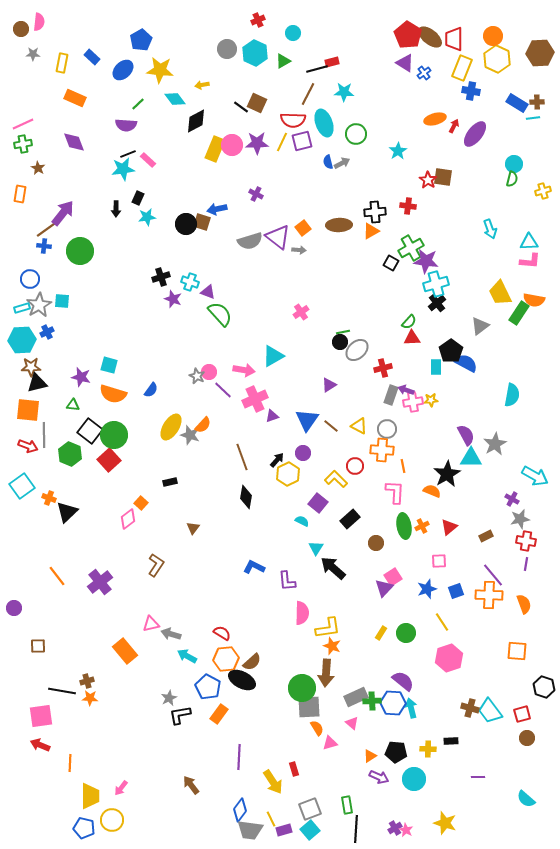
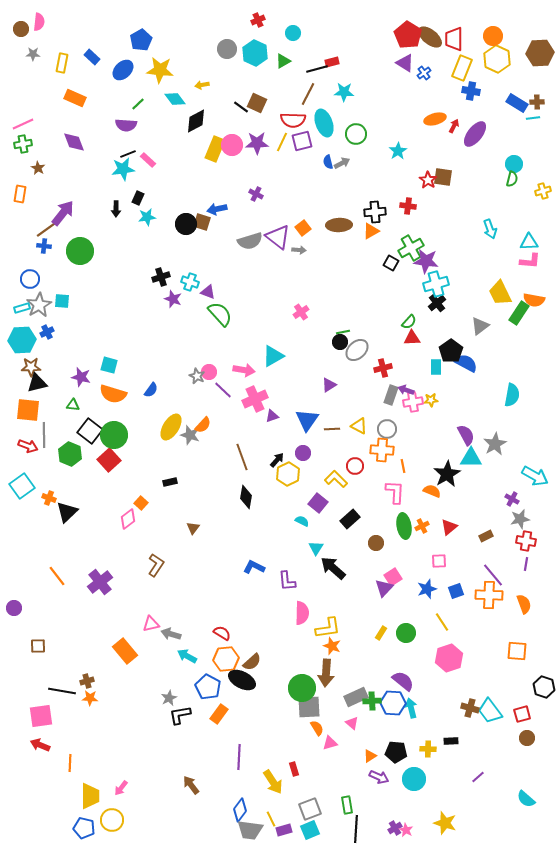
brown line at (331, 426): moved 1 px right, 3 px down; rotated 42 degrees counterclockwise
purple line at (478, 777): rotated 40 degrees counterclockwise
cyan square at (310, 830): rotated 18 degrees clockwise
